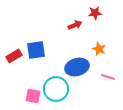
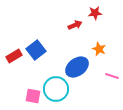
blue square: rotated 30 degrees counterclockwise
blue ellipse: rotated 20 degrees counterclockwise
pink line: moved 4 px right, 1 px up
